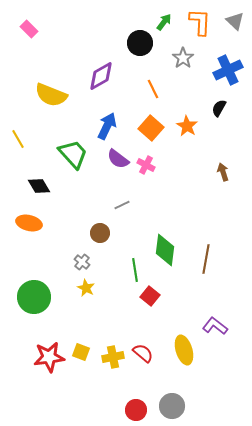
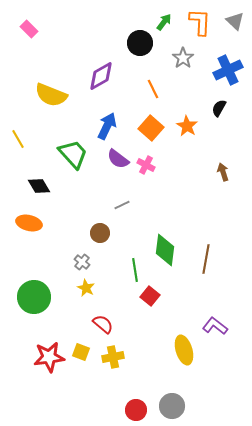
red semicircle: moved 40 px left, 29 px up
